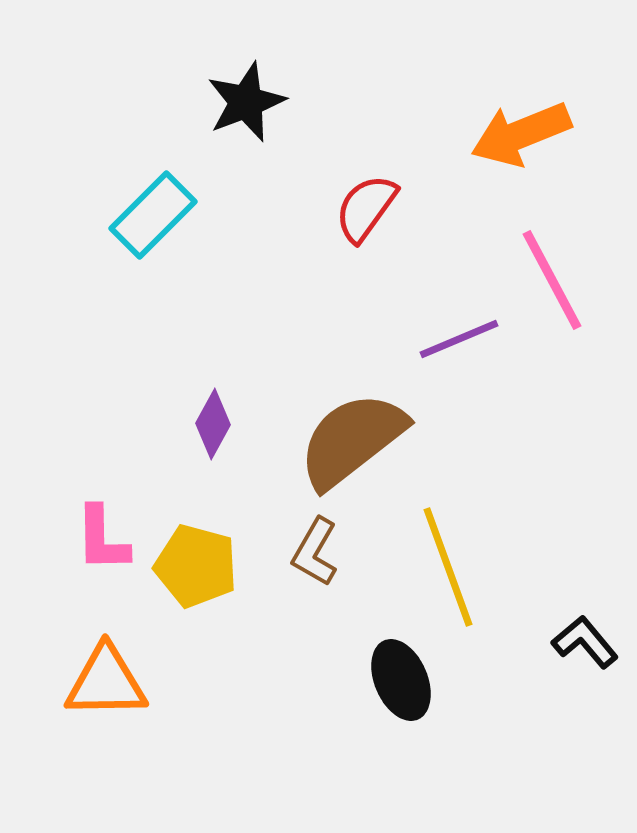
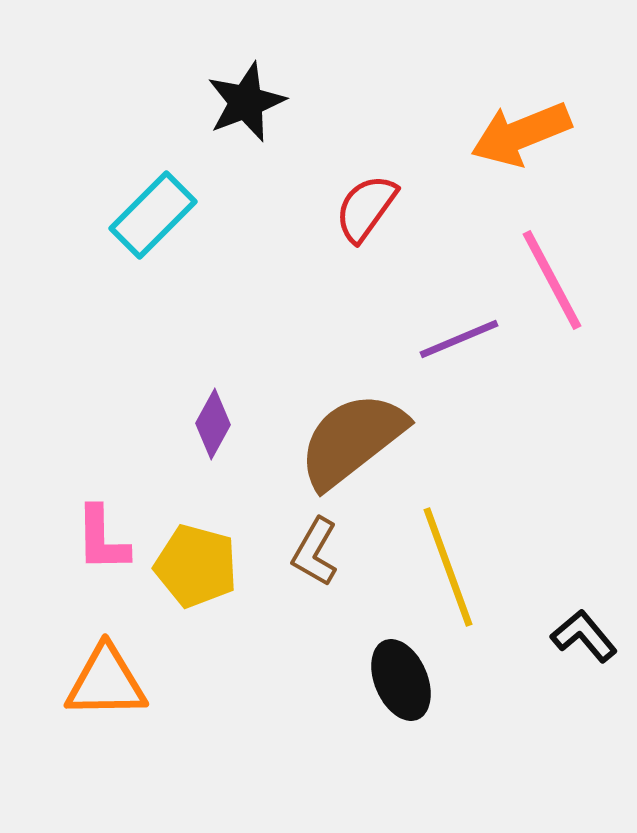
black L-shape: moved 1 px left, 6 px up
